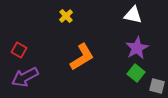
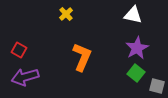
yellow cross: moved 2 px up
orange L-shape: rotated 36 degrees counterclockwise
purple arrow: rotated 12 degrees clockwise
